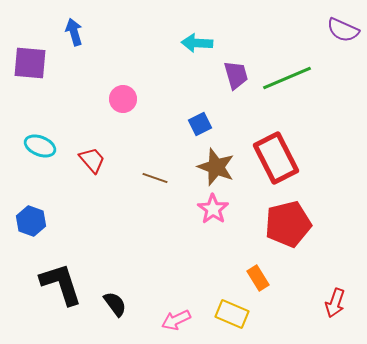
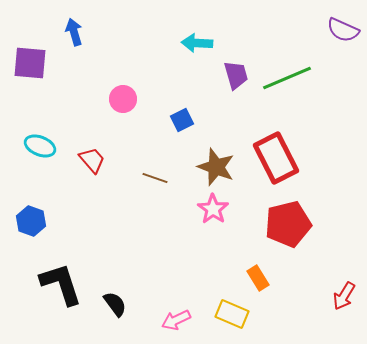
blue square: moved 18 px left, 4 px up
red arrow: moved 9 px right, 7 px up; rotated 12 degrees clockwise
